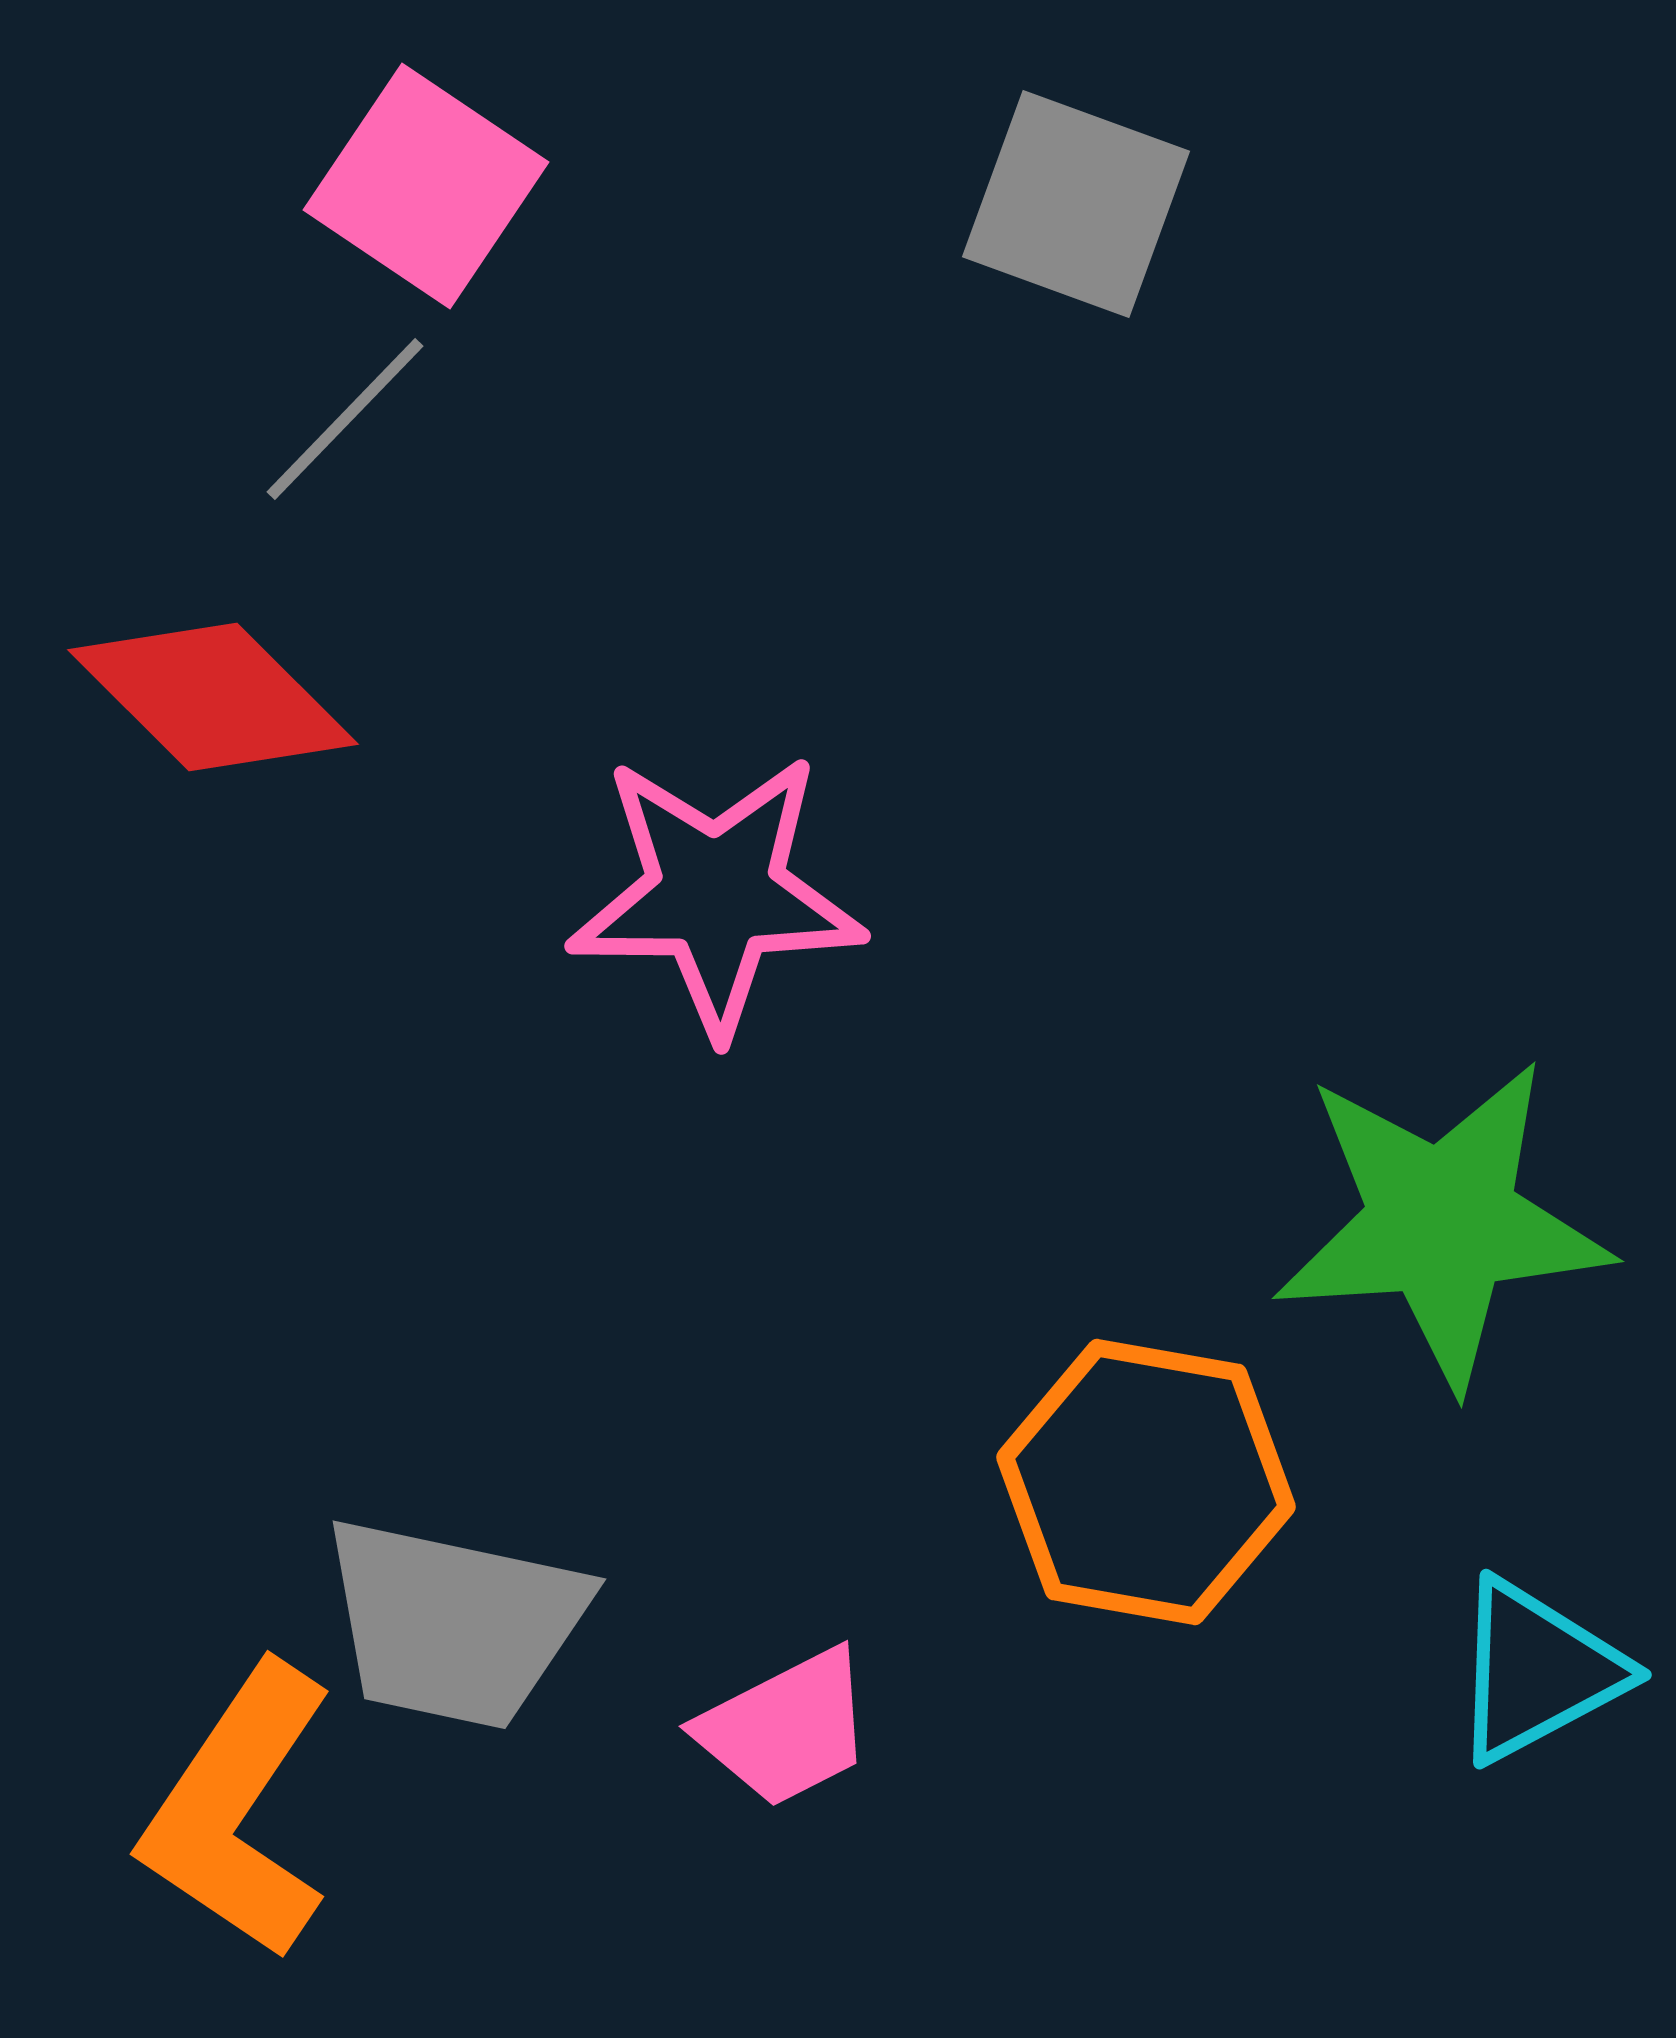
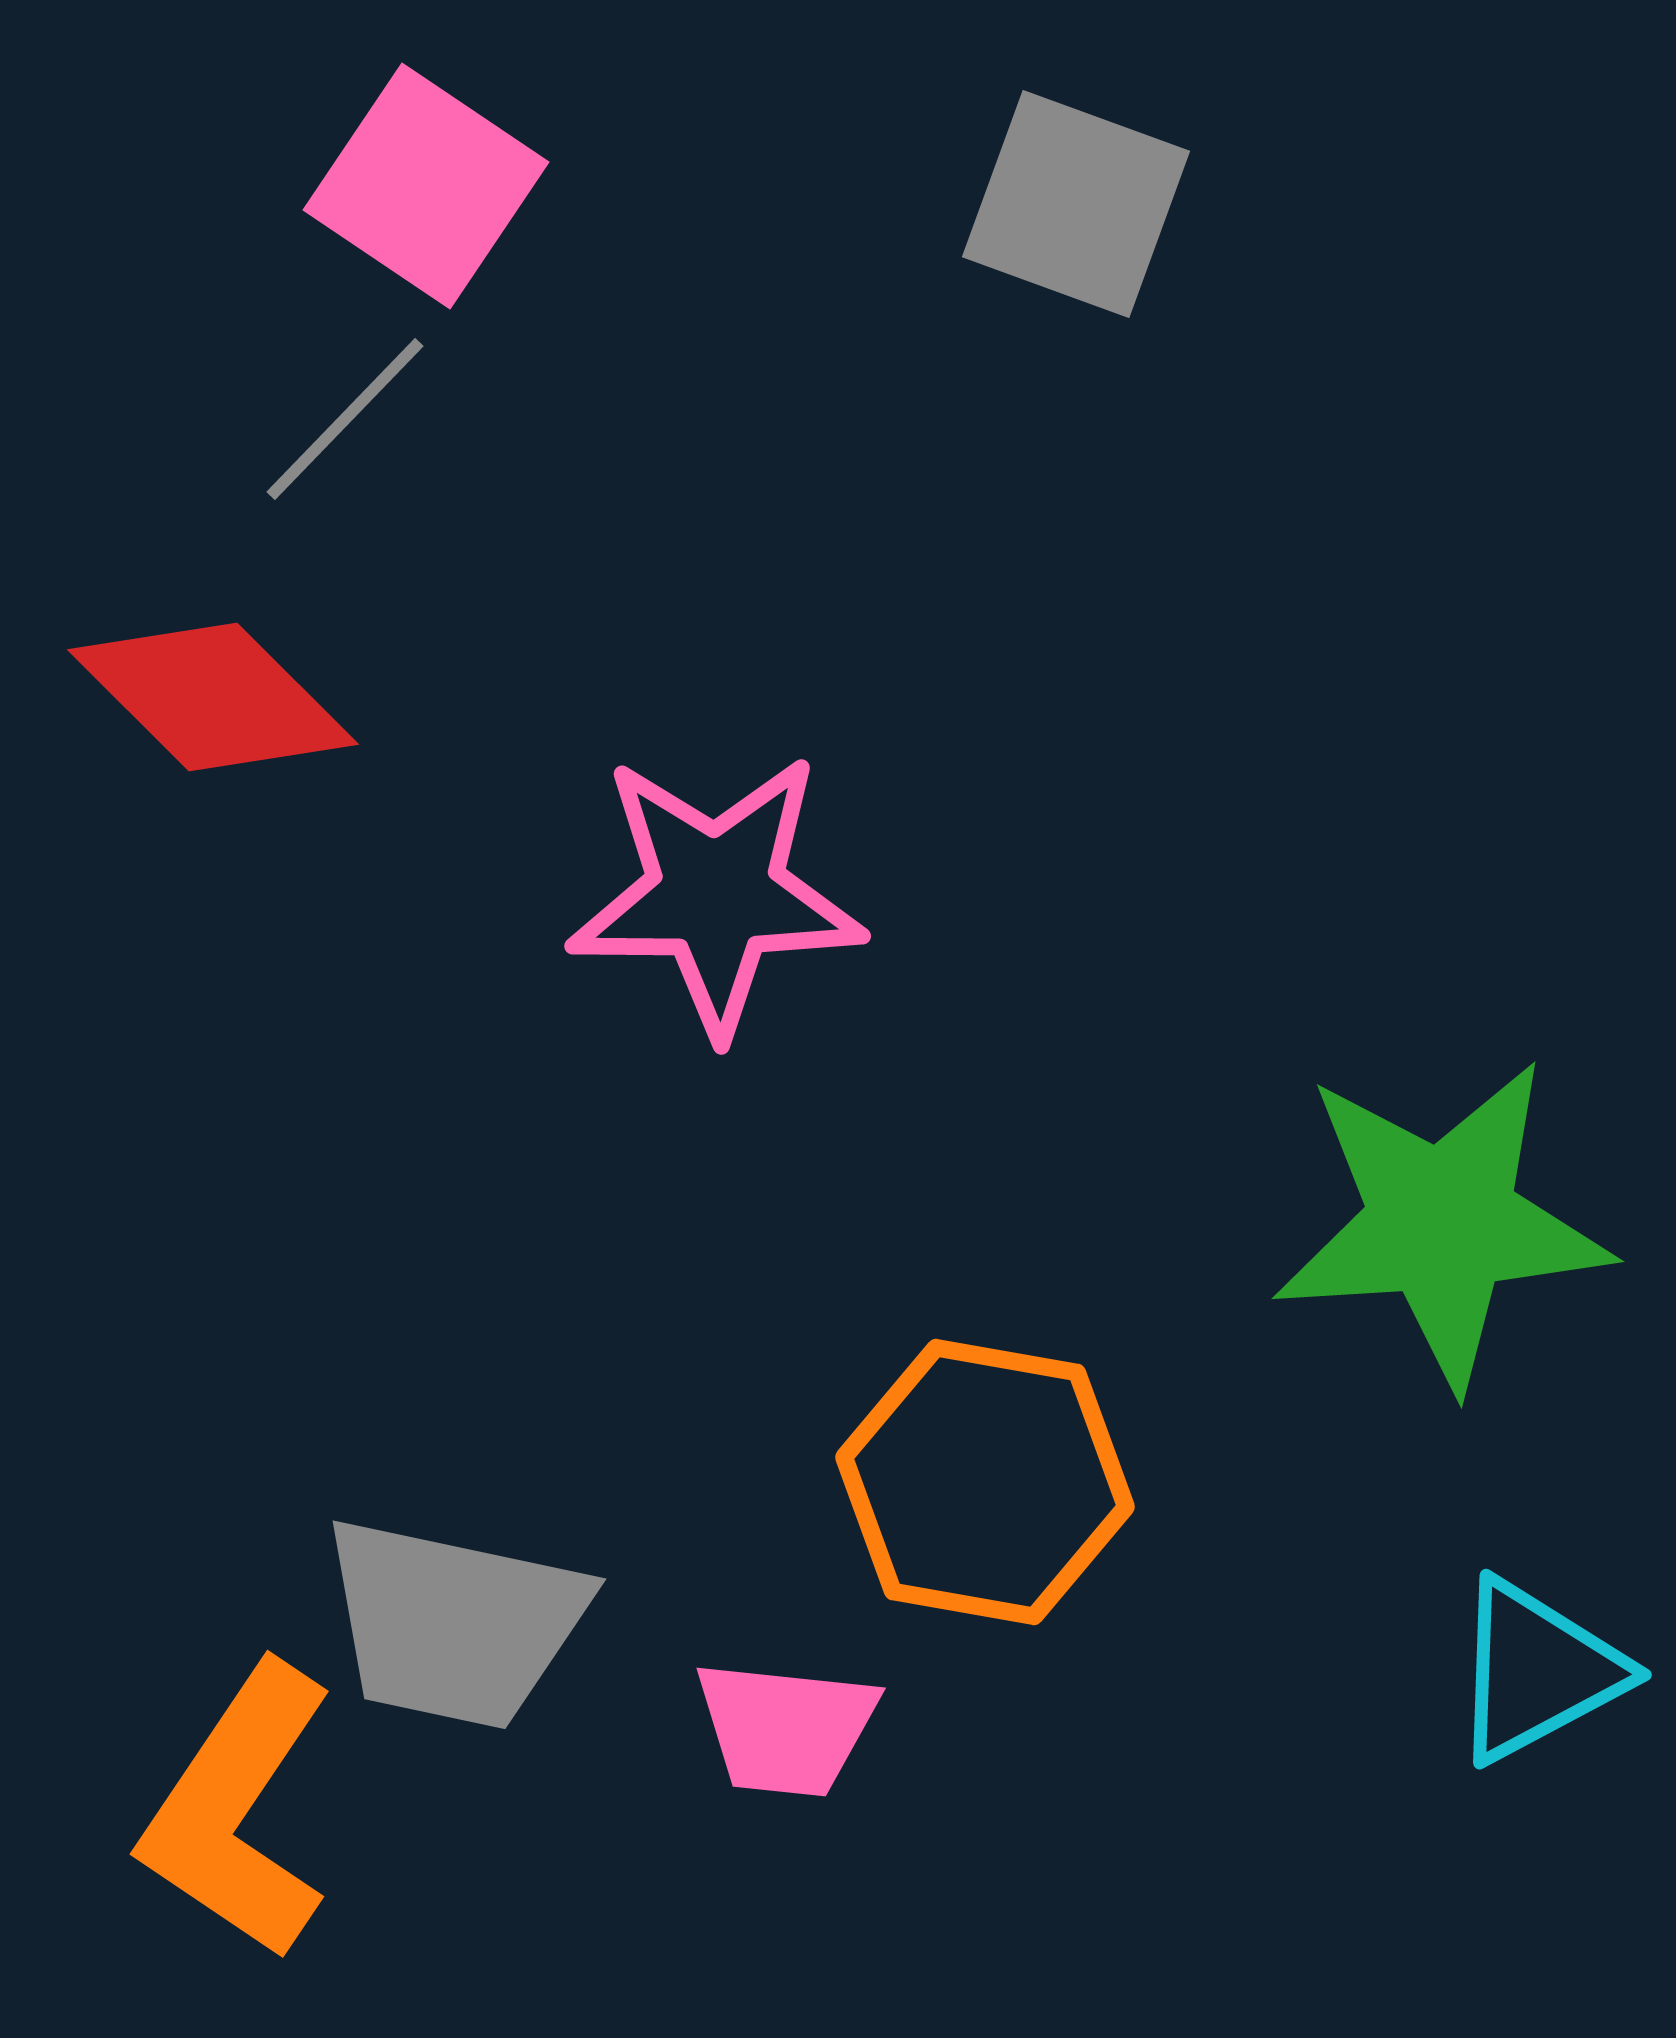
orange hexagon: moved 161 px left
pink trapezoid: rotated 33 degrees clockwise
